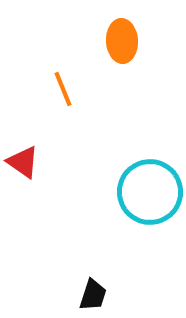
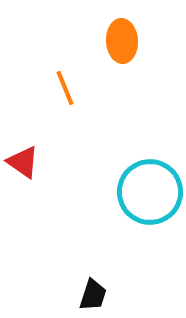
orange line: moved 2 px right, 1 px up
